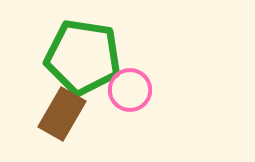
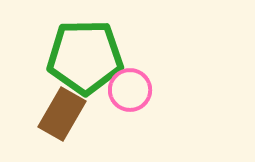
green pentagon: moved 2 px right; rotated 10 degrees counterclockwise
